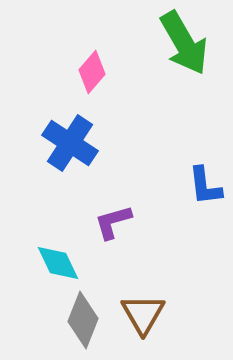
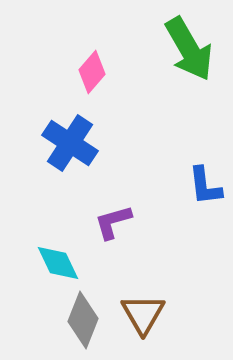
green arrow: moved 5 px right, 6 px down
